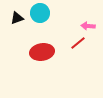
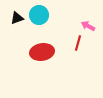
cyan circle: moved 1 px left, 2 px down
pink arrow: rotated 24 degrees clockwise
red line: rotated 35 degrees counterclockwise
